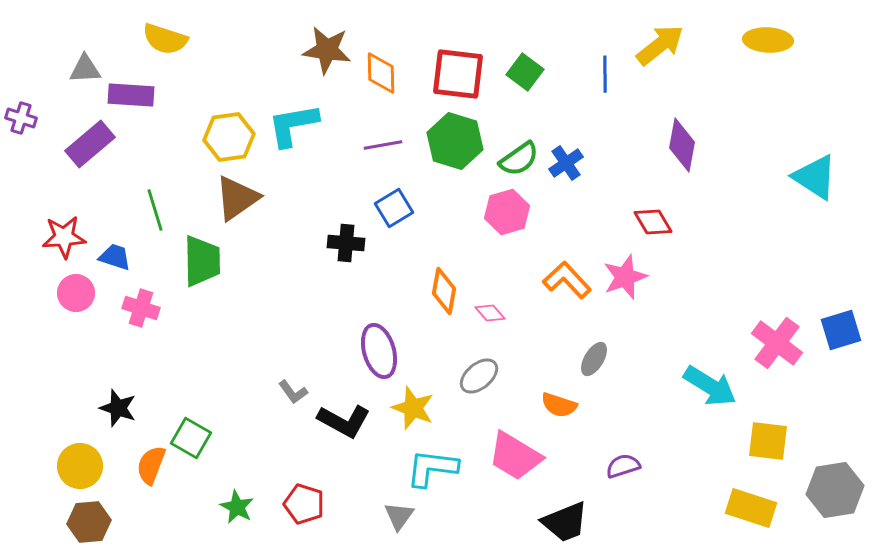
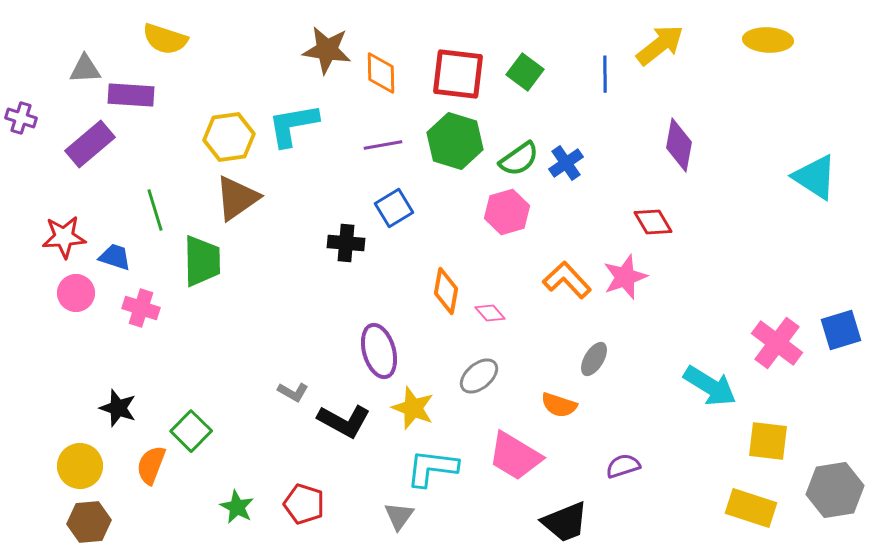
purple diamond at (682, 145): moved 3 px left
orange diamond at (444, 291): moved 2 px right
gray L-shape at (293, 392): rotated 24 degrees counterclockwise
green square at (191, 438): moved 7 px up; rotated 15 degrees clockwise
